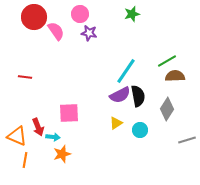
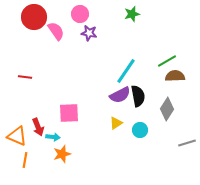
gray line: moved 3 px down
